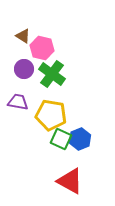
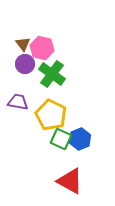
brown triangle: moved 8 px down; rotated 21 degrees clockwise
purple circle: moved 1 px right, 5 px up
yellow pentagon: rotated 16 degrees clockwise
